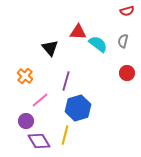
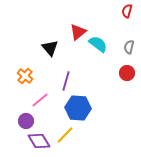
red semicircle: rotated 120 degrees clockwise
red triangle: rotated 42 degrees counterclockwise
gray semicircle: moved 6 px right, 6 px down
blue hexagon: rotated 20 degrees clockwise
yellow line: rotated 30 degrees clockwise
